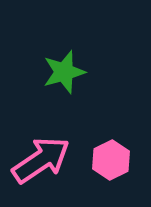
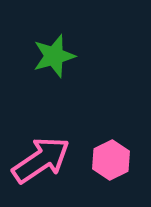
green star: moved 10 px left, 16 px up
